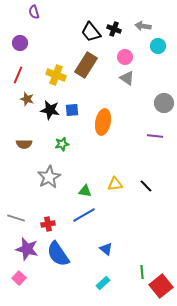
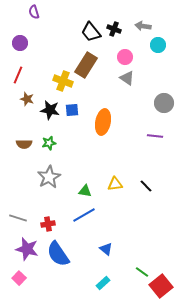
cyan circle: moved 1 px up
yellow cross: moved 7 px right, 6 px down
green star: moved 13 px left, 1 px up
gray line: moved 2 px right
green line: rotated 48 degrees counterclockwise
